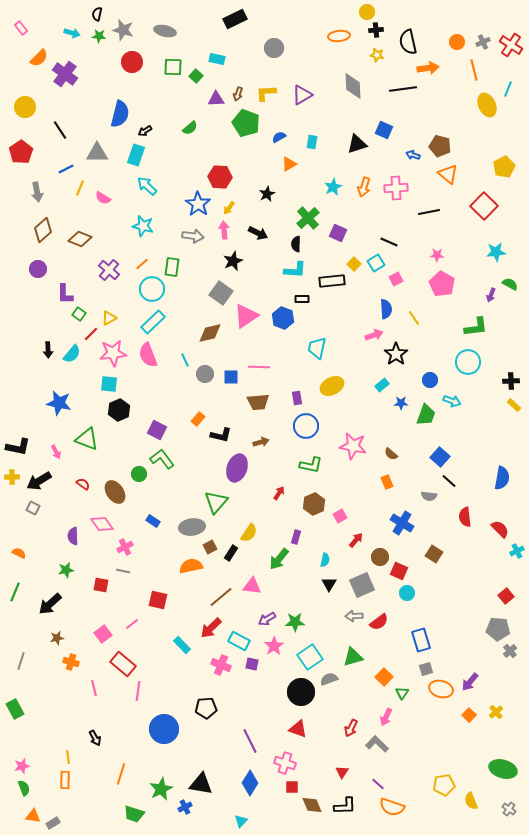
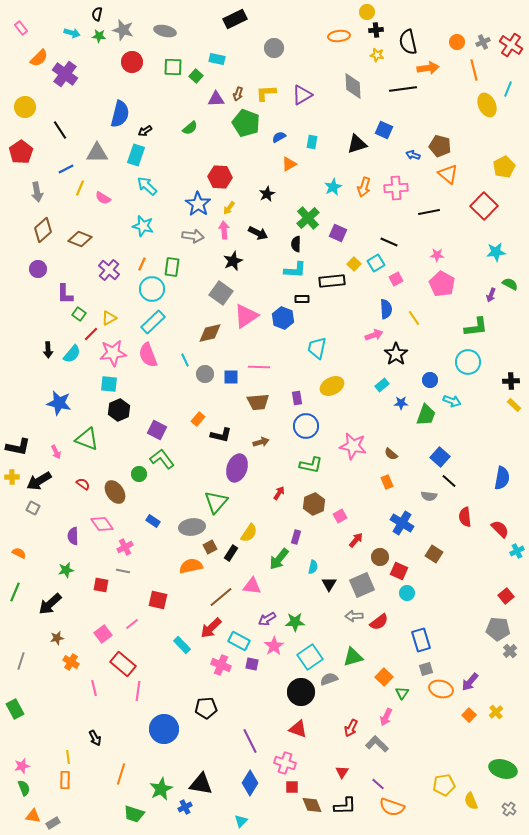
orange line at (142, 264): rotated 24 degrees counterclockwise
cyan semicircle at (325, 560): moved 12 px left, 7 px down
orange cross at (71, 662): rotated 14 degrees clockwise
